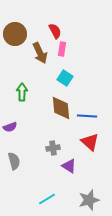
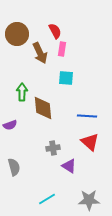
brown circle: moved 2 px right
cyan square: moved 1 px right; rotated 28 degrees counterclockwise
brown diamond: moved 18 px left
purple semicircle: moved 2 px up
gray semicircle: moved 6 px down
gray star: rotated 15 degrees clockwise
